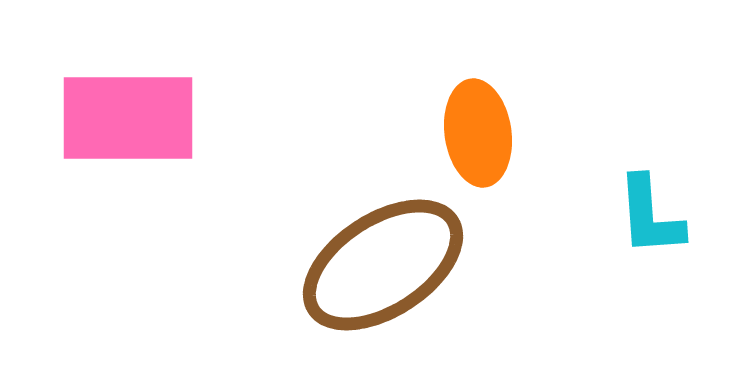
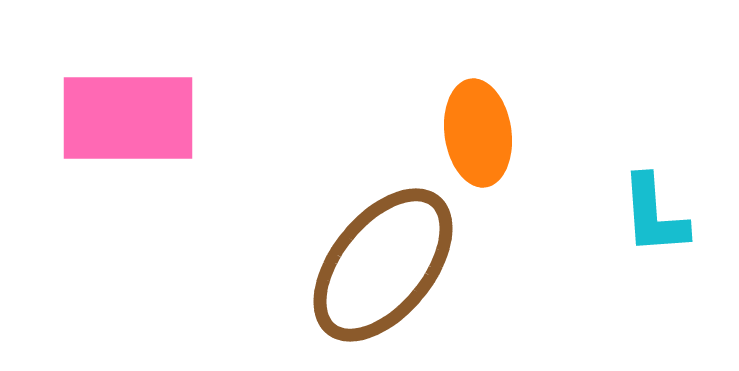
cyan L-shape: moved 4 px right, 1 px up
brown ellipse: rotated 18 degrees counterclockwise
